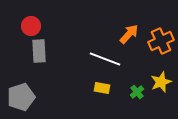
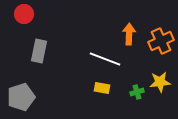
red circle: moved 7 px left, 12 px up
orange arrow: rotated 40 degrees counterclockwise
gray rectangle: rotated 15 degrees clockwise
yellow star: moved 1 px left; rotated 15 degrees clockwise
green cross: rotated 24 degrees clockwise
